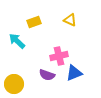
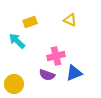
yellow rectangle: moved 4 px left
pink cross: moved 3 px left
